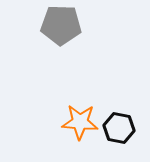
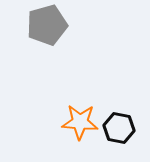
gray pentagon: moved 14 px left; rotated 18 degrees counterclockwise
